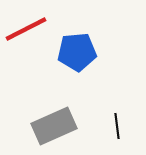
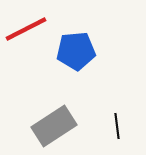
blue pentagon: moved 1 px left, 1 px up
gray rectangle: rotated 9 degrees counterclockwise
